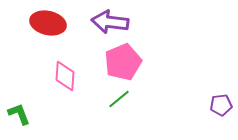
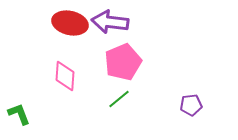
red ellipse: moved 22 px right
purple pentagon: moved 30 px left
